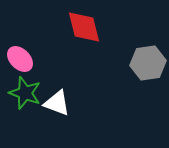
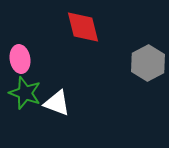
red diamond: moved 1 px left
pink ellipse: rotated 36 degrees clockwise
gray hexagon: rotated 20 degrees counterclockwise
